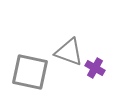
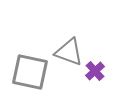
purple cross: moved 3 px down; rotated 18 degrees clockwise
